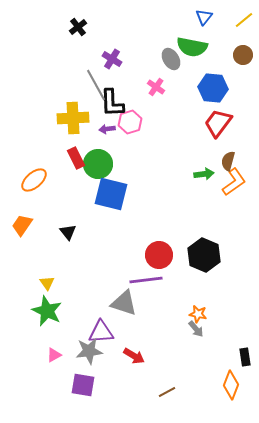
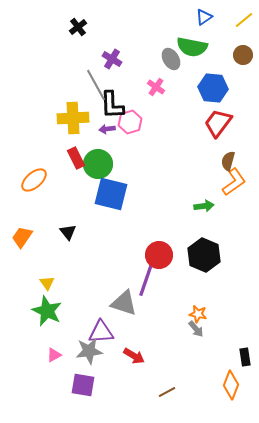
blue triangle: rotated 18 degrees clockwise
black L-shape: moved 2 px down
green arrow: moved 32 px down
orange trapezoid: moved 12 px down
purple line: rotated 64 degrees counterclockwise
